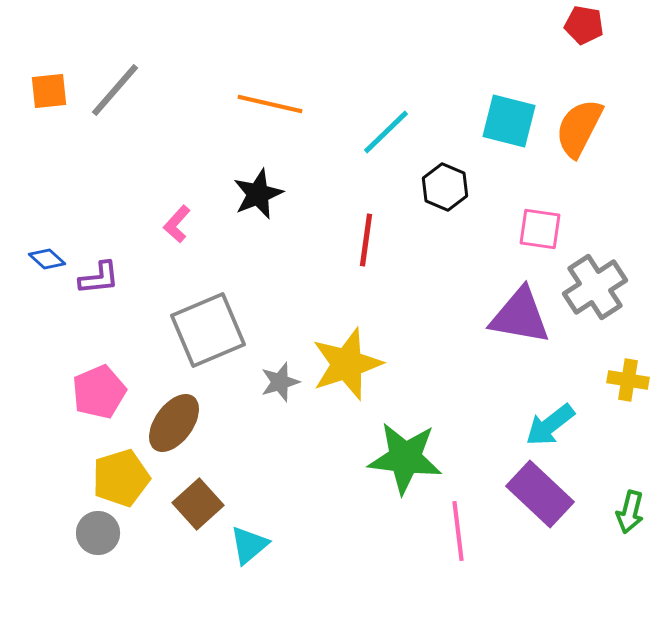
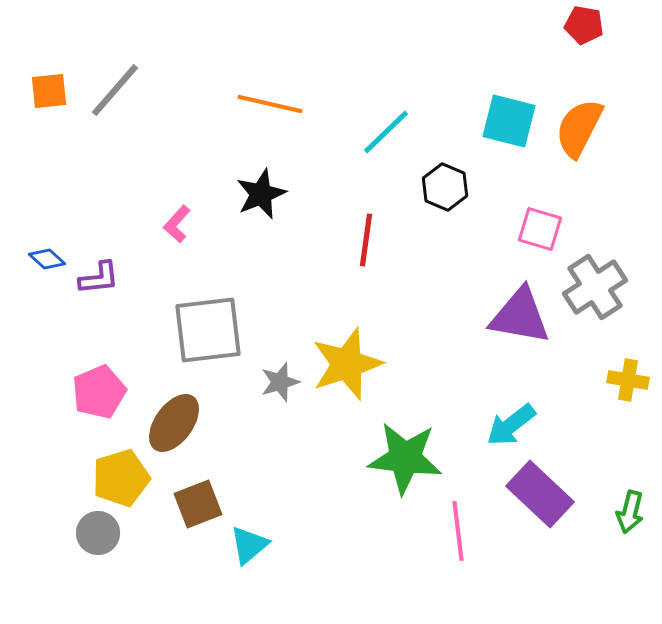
black star: moved 3 px right
pink square: rotated 9 degrees clockwise
gray square: rotated 16 degrees clockwise
cyan arrow: moved 39 px left
brown square: rotated 21 degrees clockwise
